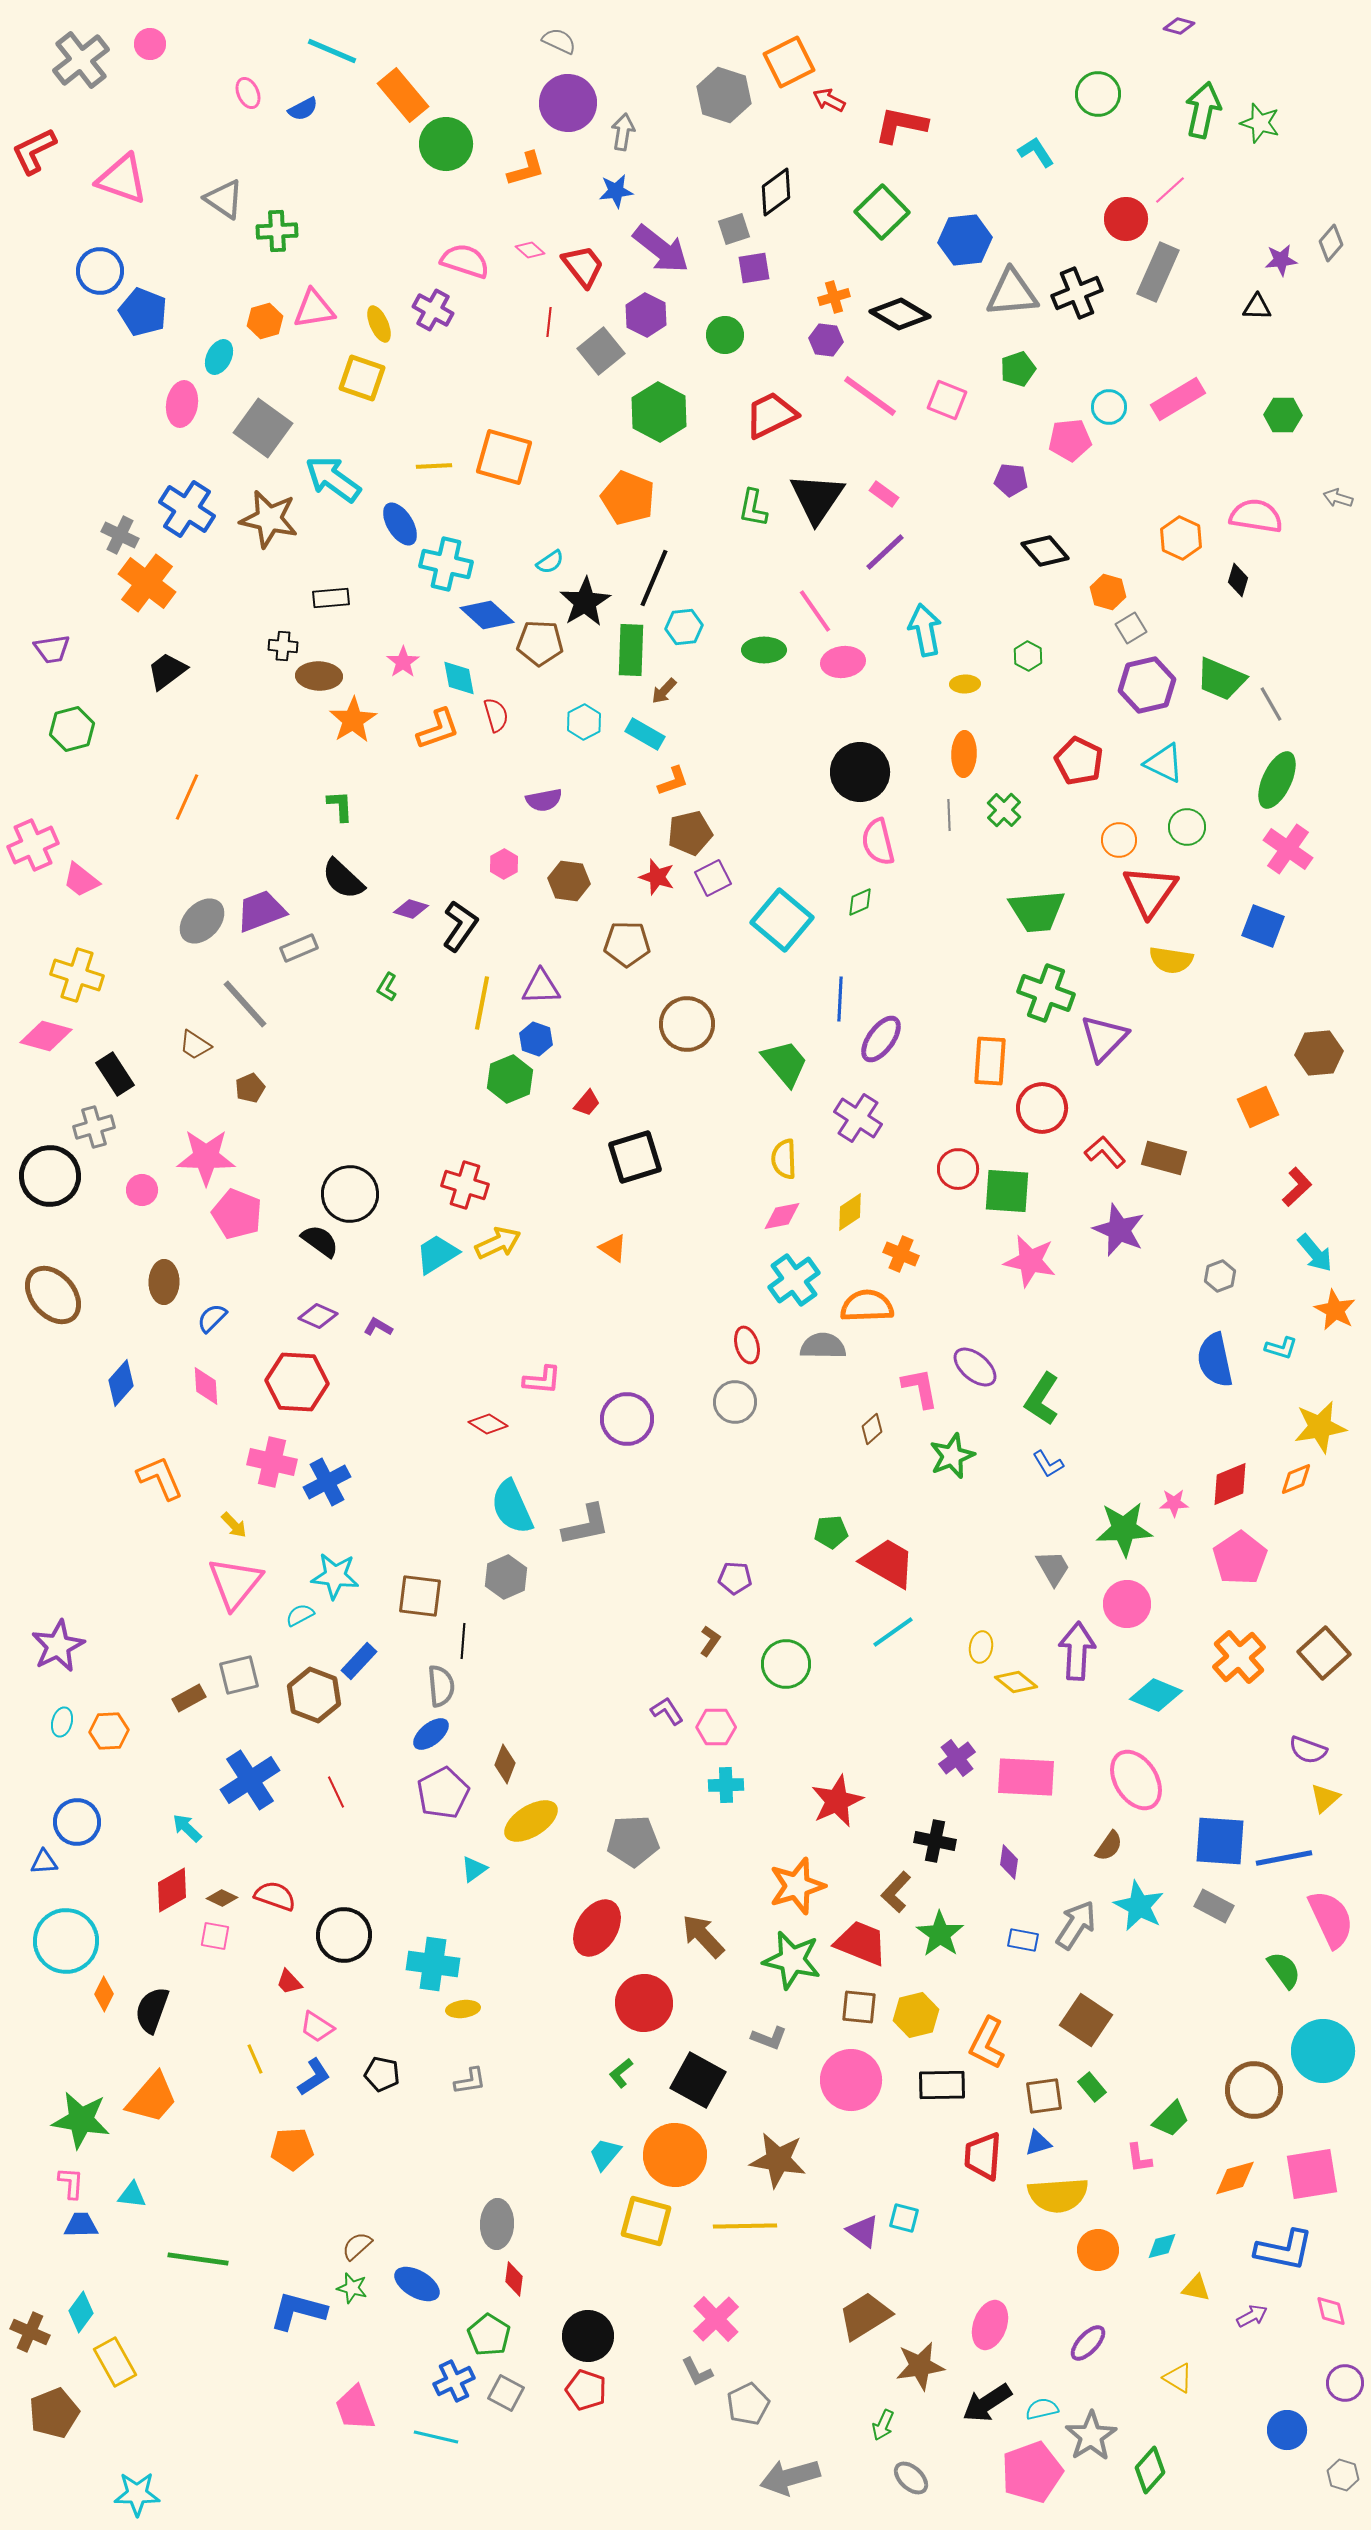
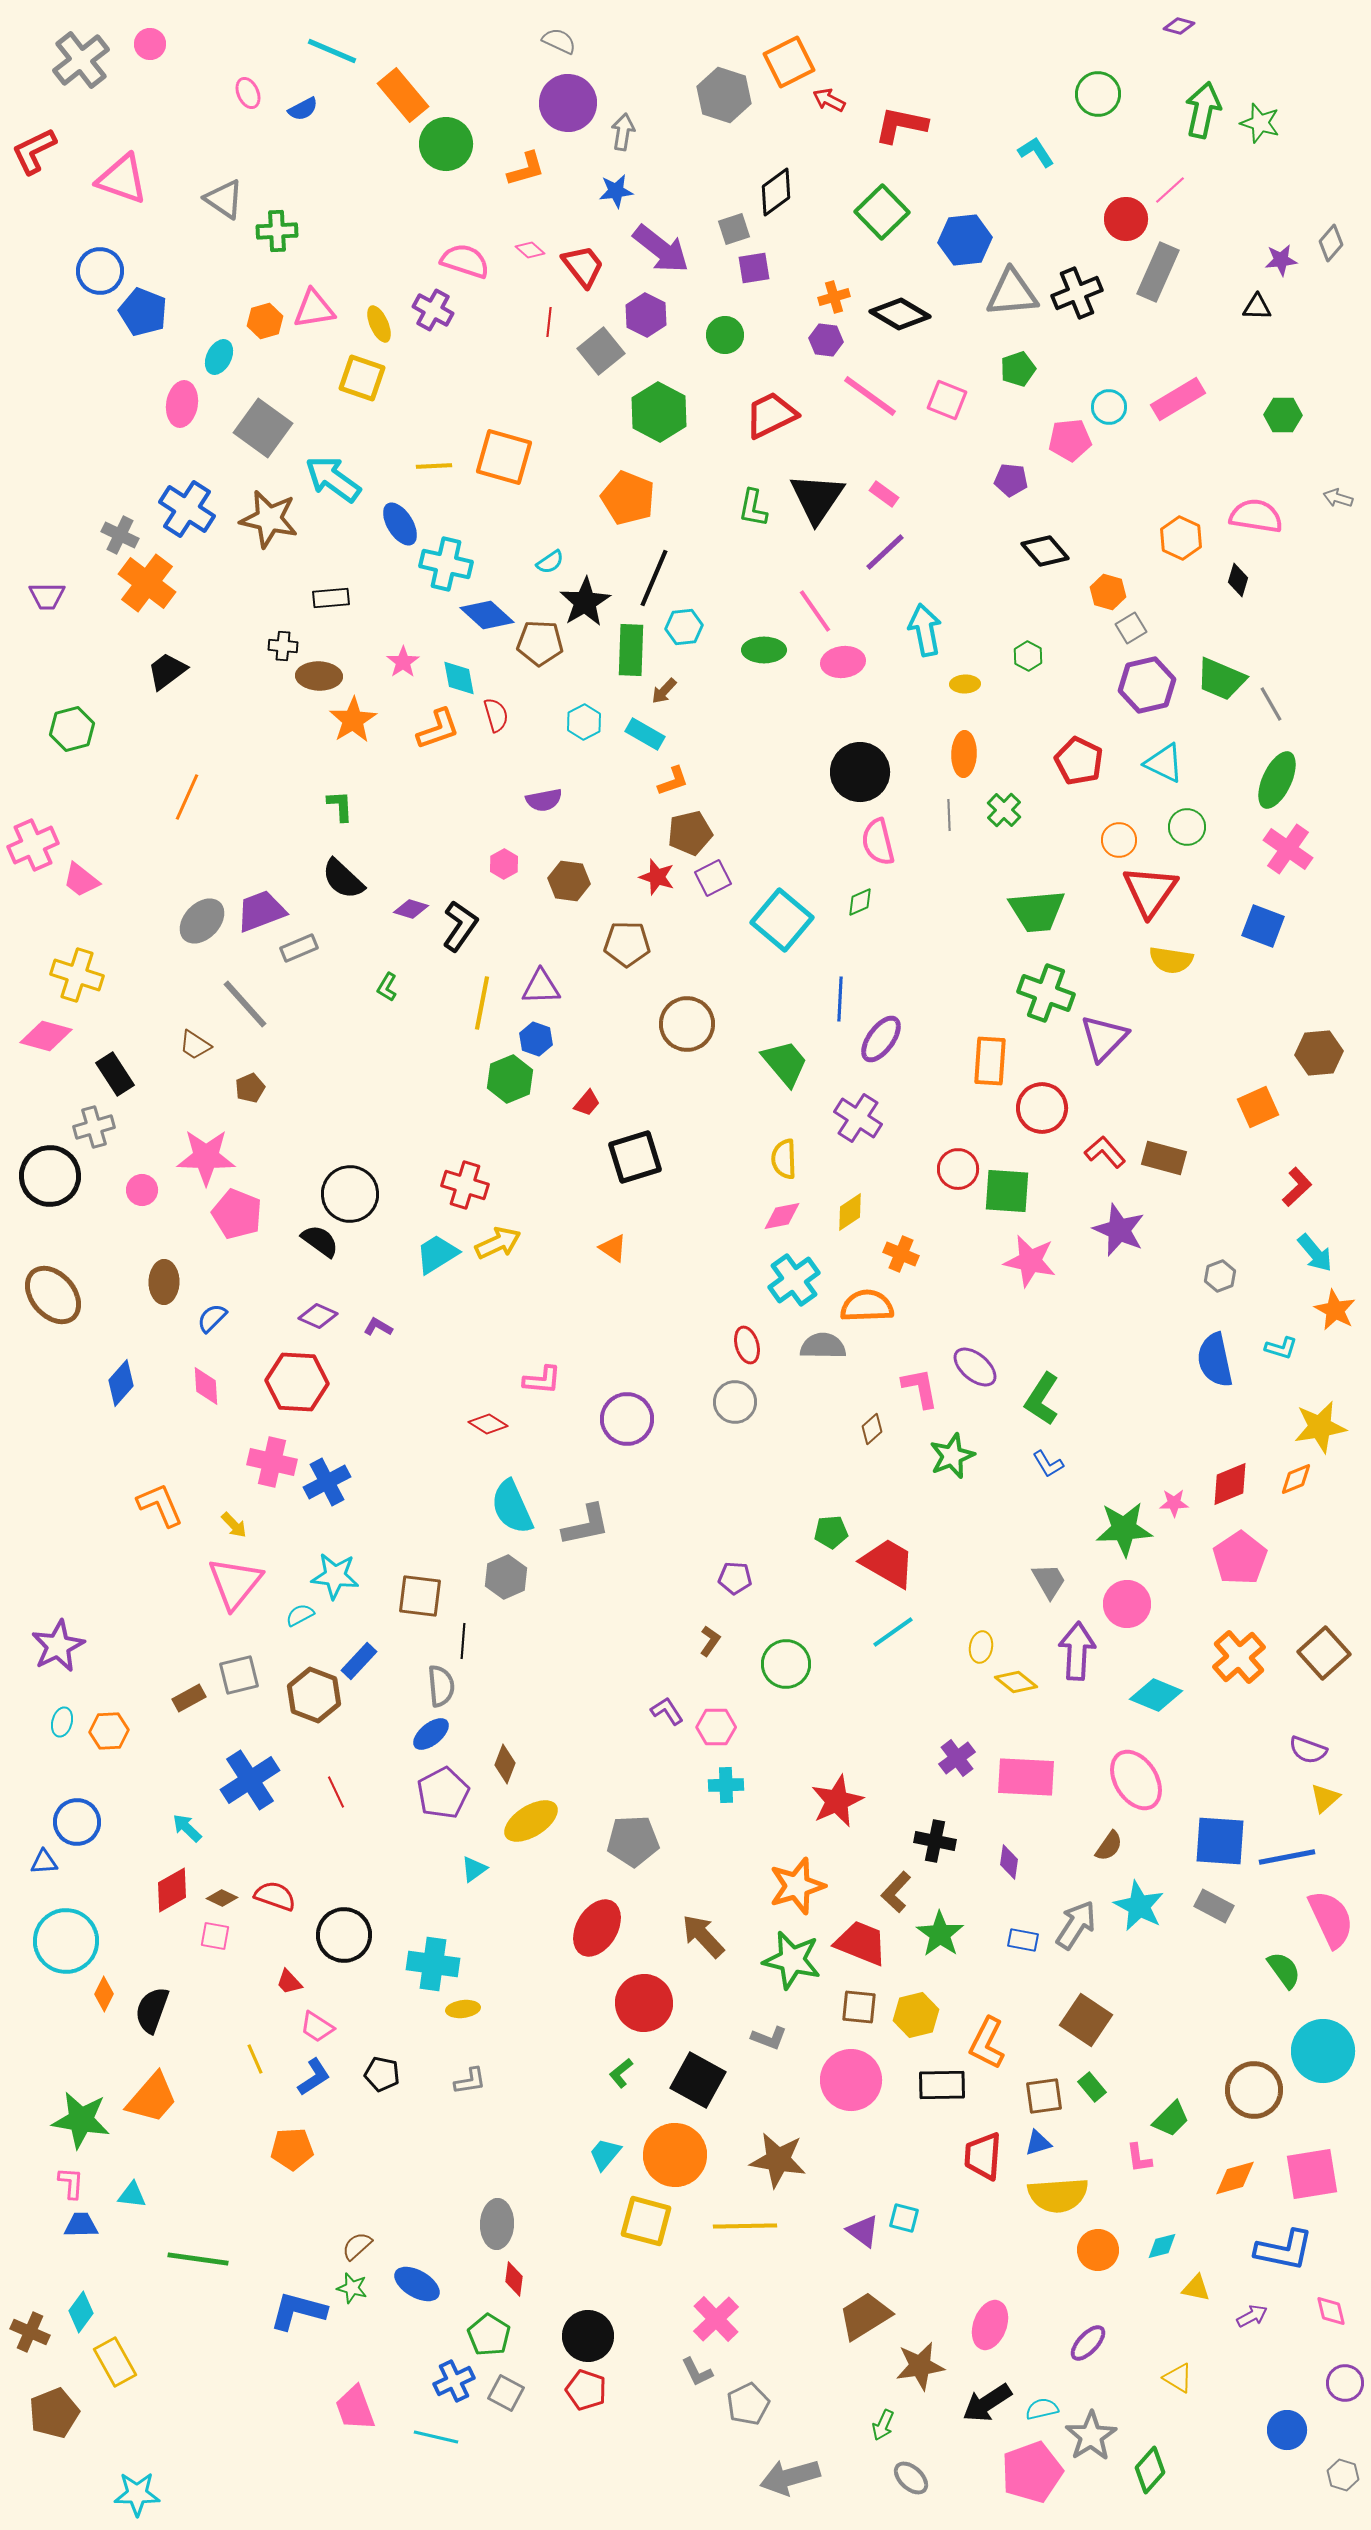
purple trapezoid at (52, 649): moved 5 px left, 53 px up; rotated 9 degrees clockwise
orange L-shape at (160, 1478): moved 27 px down
gray trapezoid at (1053, 1568): moved 4 px left, 13 px down
blue line at (1284, 1858): moved 3 px right, 1 px up
